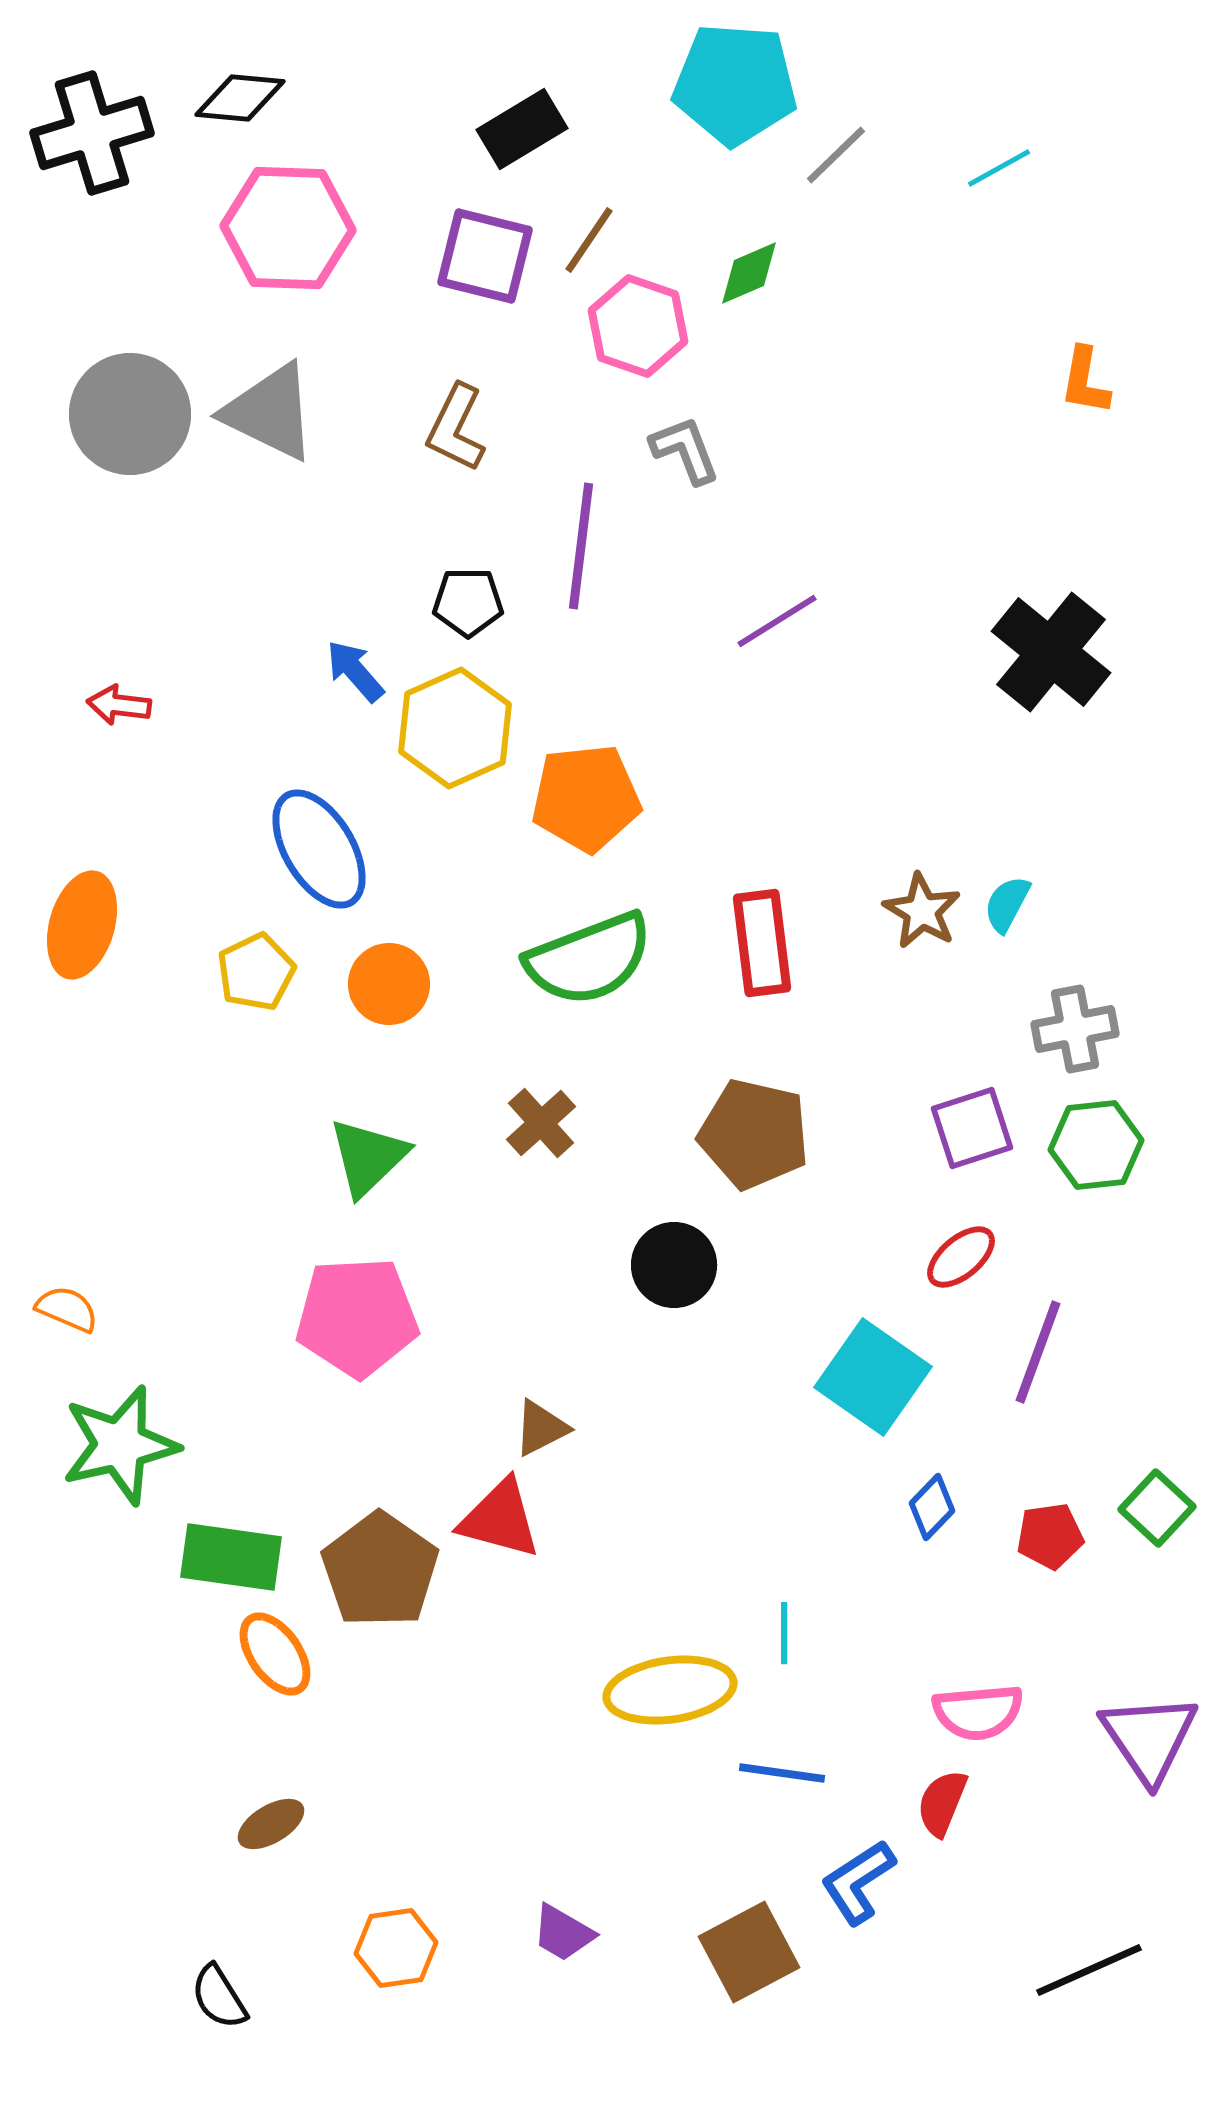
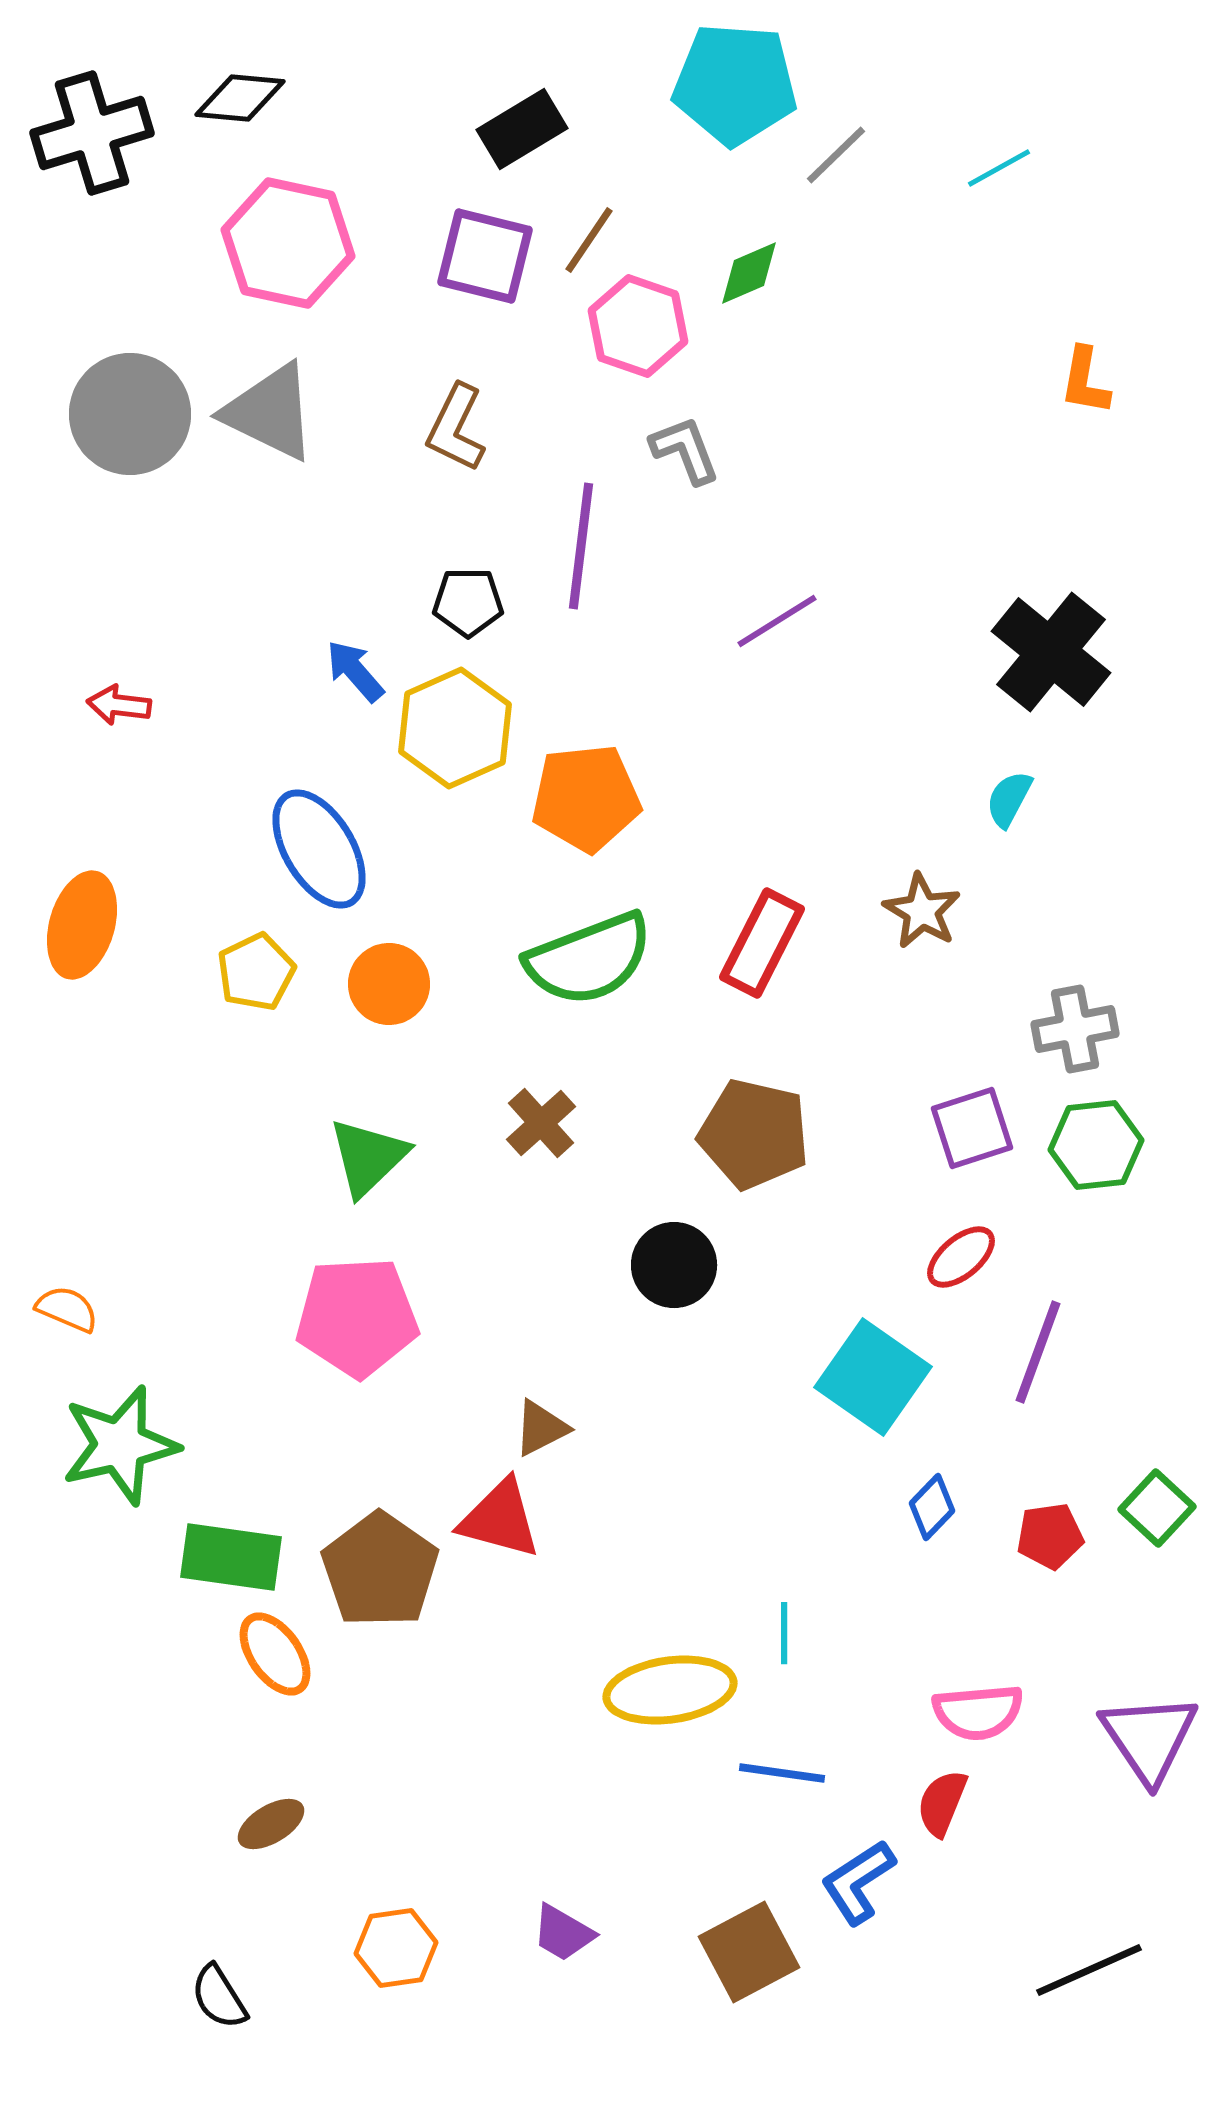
pink hexagon at (288, 228): moved 15 px down; rotated 10 degrees clockwise
cyan semicircle at (1007, 904): moved 2 px right, 105 px up
red rectangle at (762, 943): rotated 34 degrees clockwise
